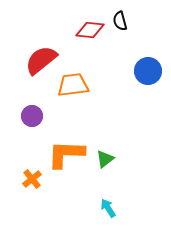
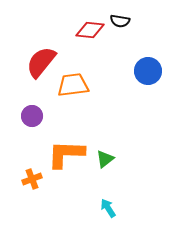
black semicircle: rotated 66 degrees counterclockwise
red semicircle: moved 2 px down; rotated 12 degrees counterclockwise
orange cross: rotated 18 degrees clockwise
